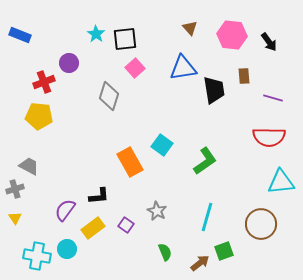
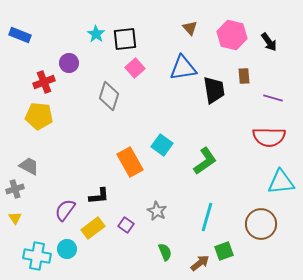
pink hexagon: rotated 8 degrees clockwise
